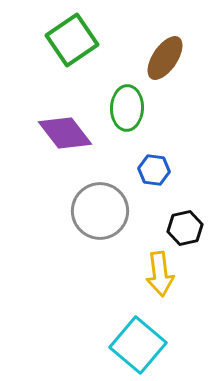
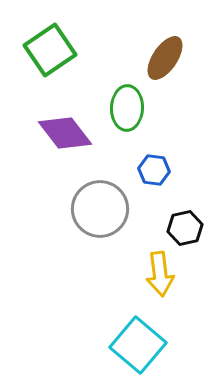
green square: moved 22 px left, 10 px down
gray circle: moved 2 px up
